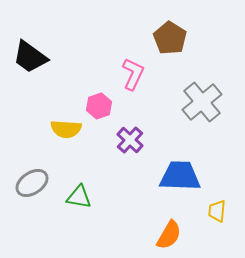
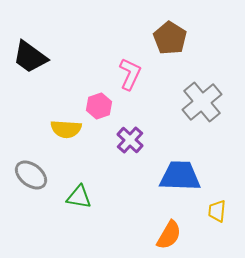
pink L-shape: moved 3 px left
gray ellipse: moved 1 px left, 8 px up; rotated 72 degrees clockwise
